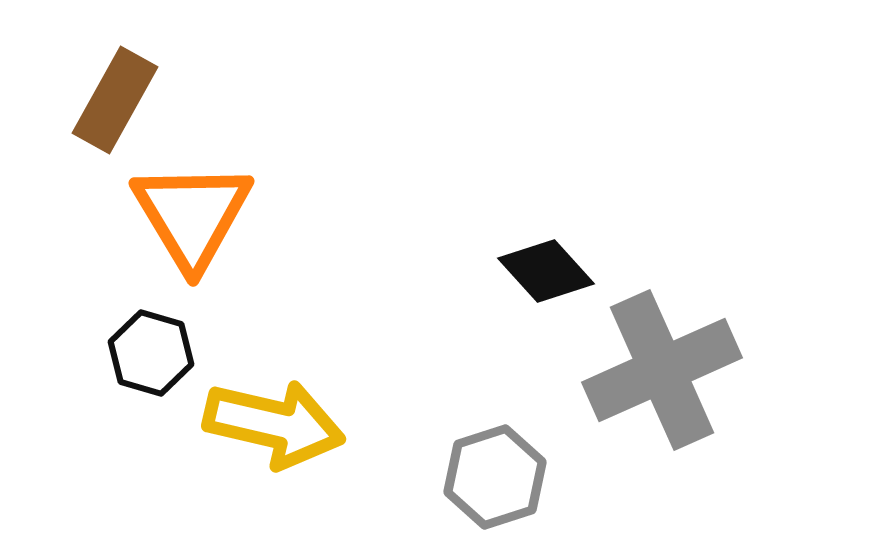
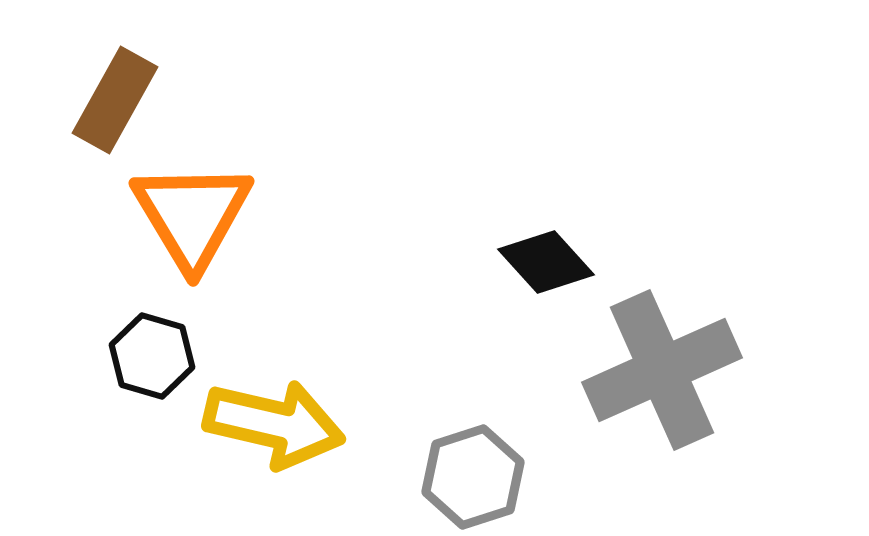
black diamond: moved 9 px up
black hexagon: moved 1 px right, 3 px down
gray hexagon: moved 22 px left
